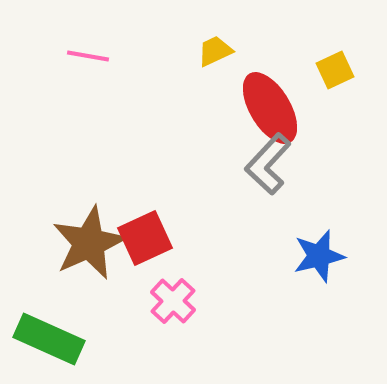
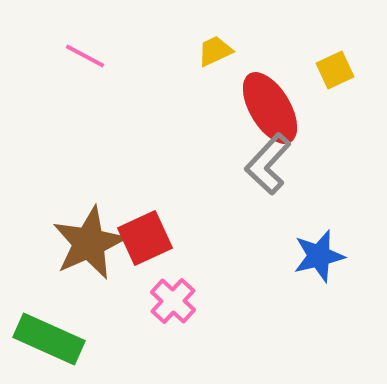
pink line: moved 3 px left; rotated 18 degrees clockwise
